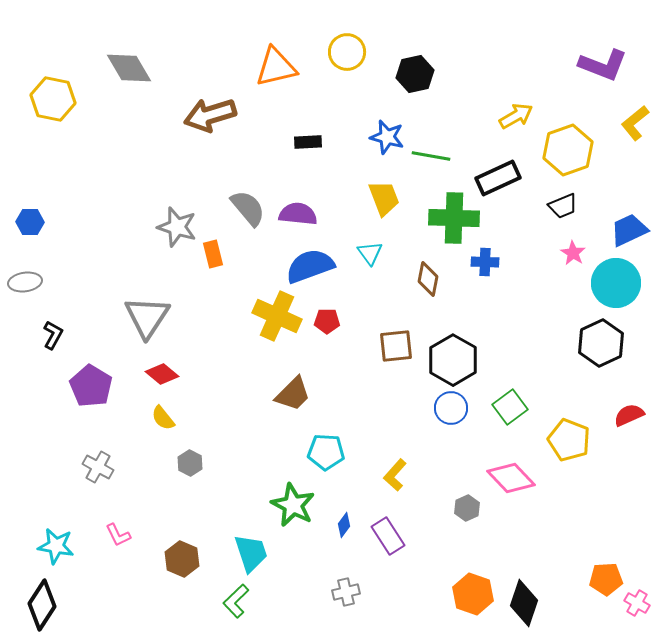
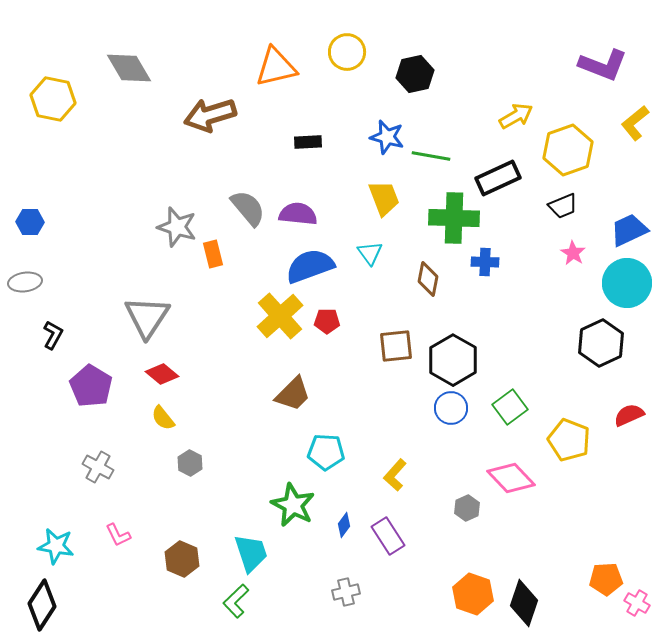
cyan circle at (616, 283): moved 11 px right
yellow cross at (277, 316): moved 3 px right; rotated 24 degrees clockwise
